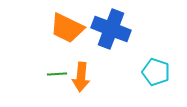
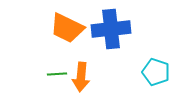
blue cross: rotated 27 degrees counterclockwise
